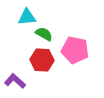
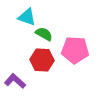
cyan triangle: rotated 24 degrees clockwise
pink pentagon: rotated 8 degrees counterclockwise
